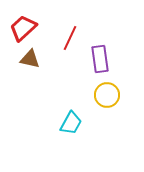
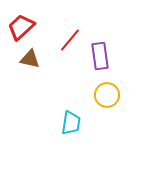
red trapezoid: moved 2 px left, 1 px up
red line: moved 2 px down; rotated 15 degrees clockwise
purple rectangle: moved 3 px up
cyan trapezoid: rotated 20 degrees counterclockwise
